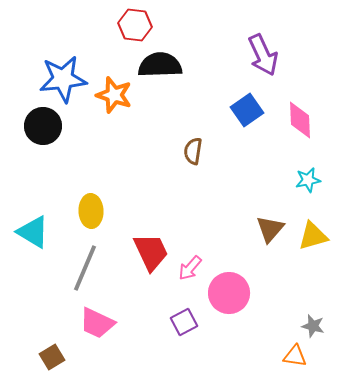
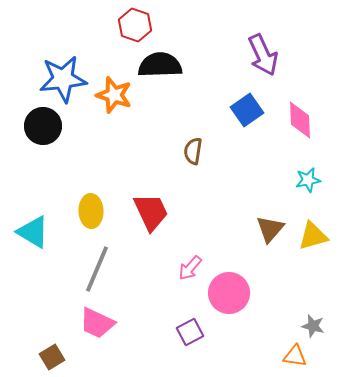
red hexagon: rotated 12 degrees clockwise
red trapezoid: moved 40 px up
gray line: moved 12 px right, 1 px down
purple square: moved 6 px right, 10 px down
